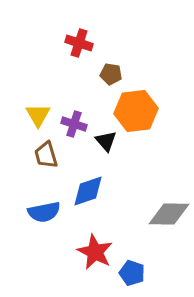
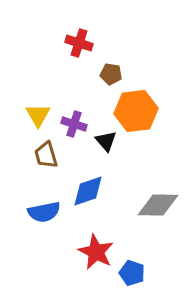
gray diamond: moved 11 px left, 9 px up
red star: moved 1 px right
